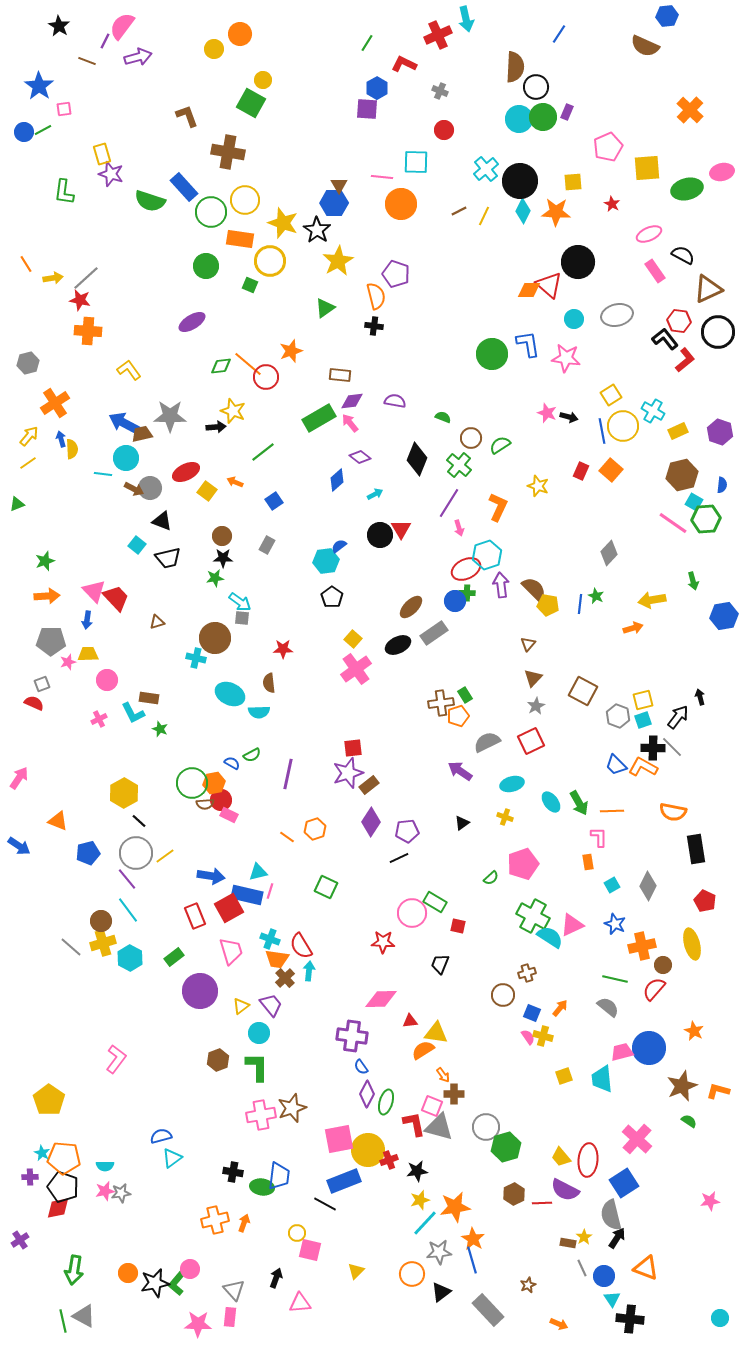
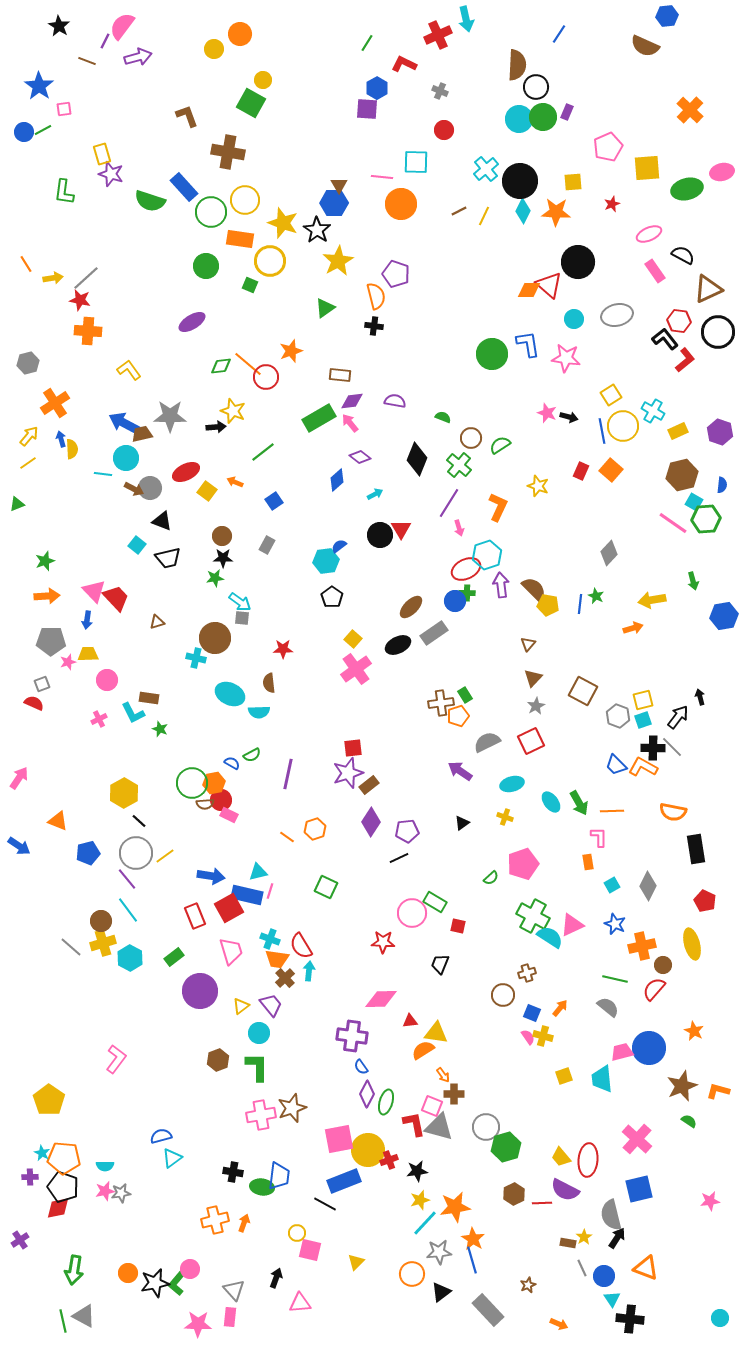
brown semicircle at (515, 67): moved 2 px right, 2 px up
red star at (612, 204): rotated 21 degrees clockwise
blue square at (624, 1183): moved 15 px right, 6 px down; rotated 20 degrees clockwise
yellow triangle at (356, 1271): moved 9 px up
